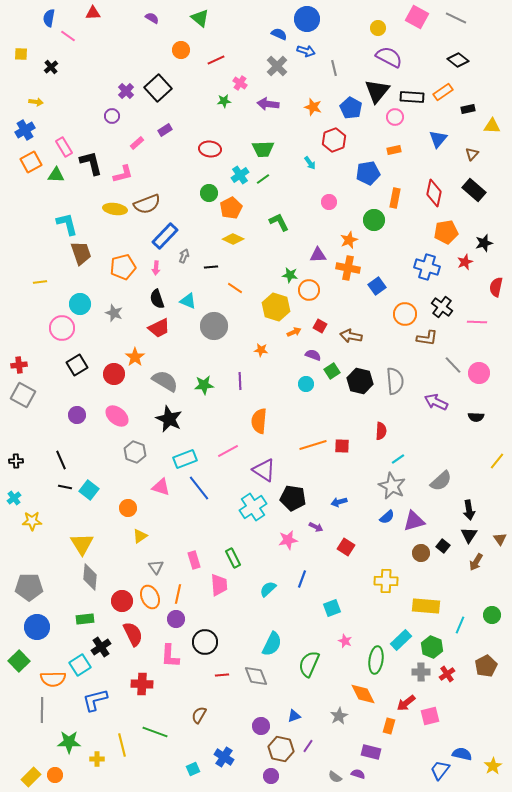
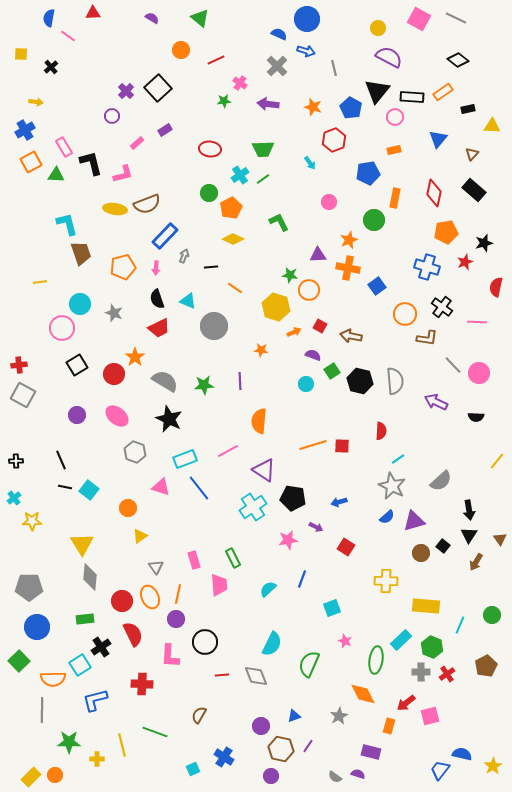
pink square at (417, 17): moved 2 px right, 2 px down
